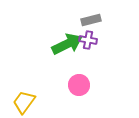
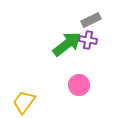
gray rectangle: rotated 12 degrees counterclockwise
green arrow: rotated 12 degrees counterclockwise
